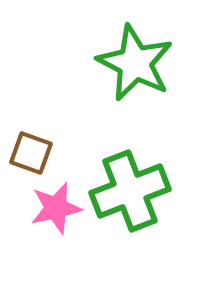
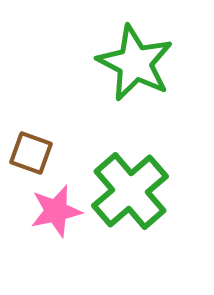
green cross: rotated 20 degrees counterclockwise
pink star: moved 3 px down
